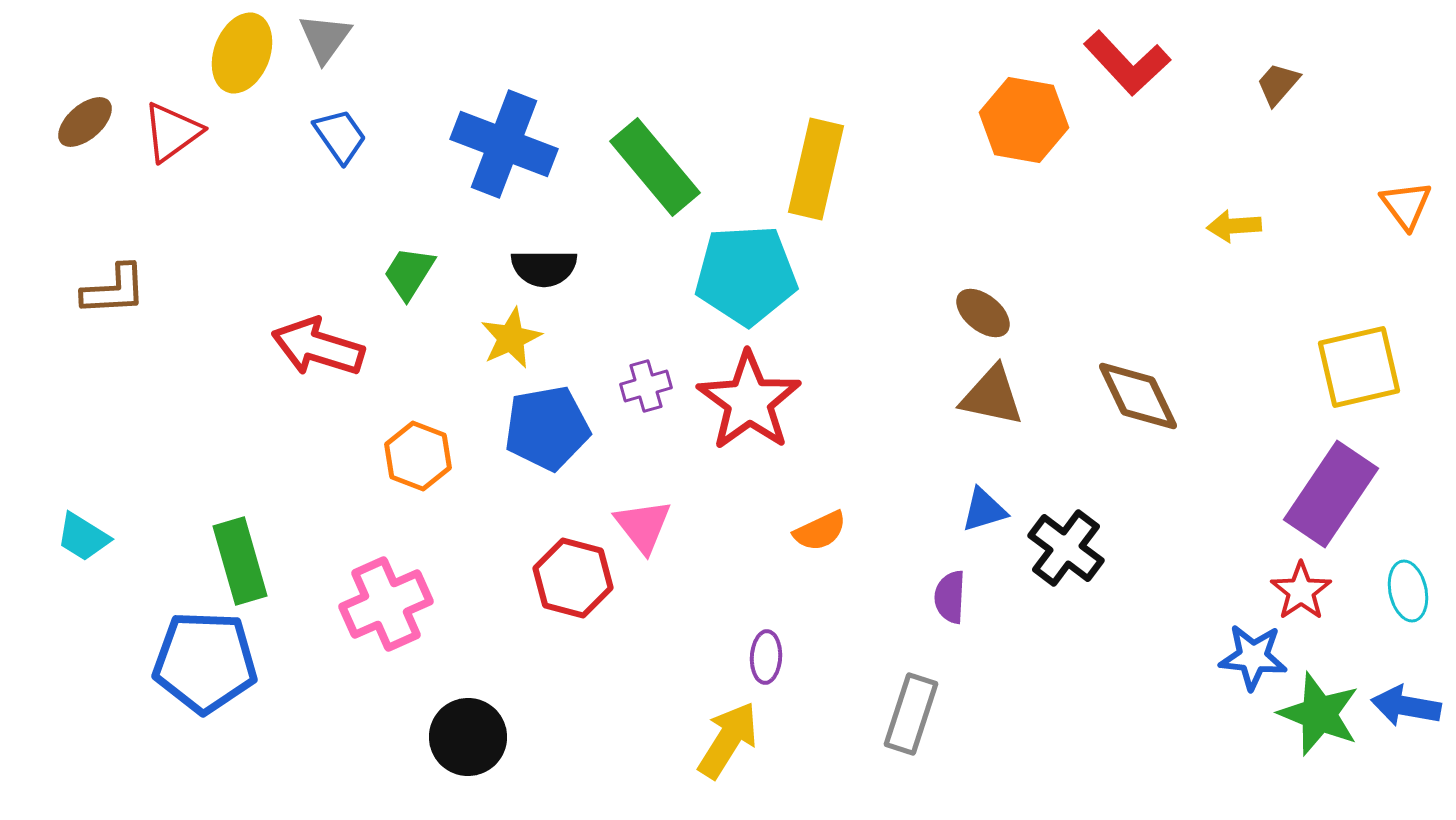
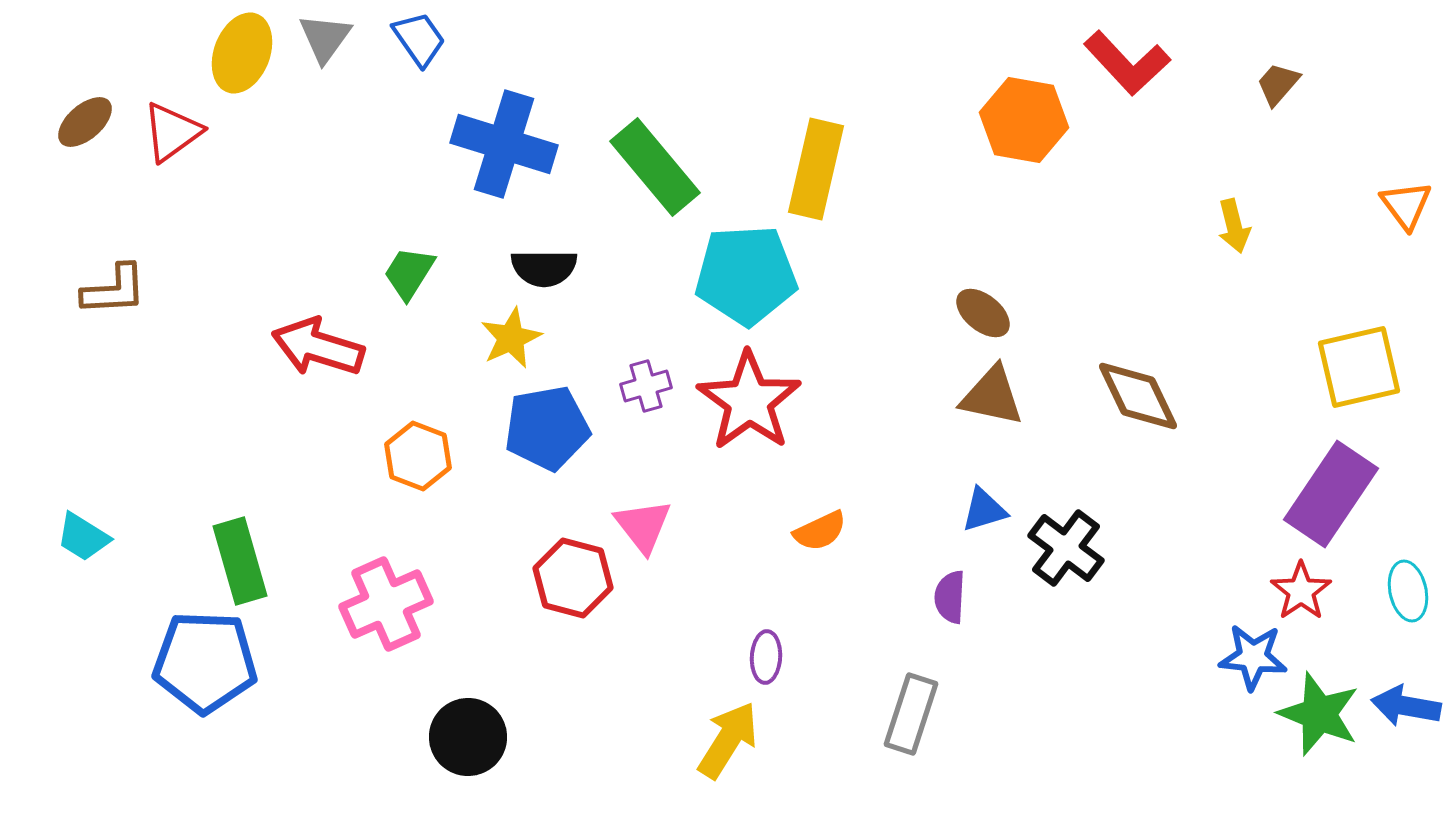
blue trapezoid at (340, 136): moved 79 px right, 97 px up
blue cross at (504, 144): rotated 4 degrees counterclockwise
yellow arrow at (1234, 226): rotated 100 degrees counterclockwise
